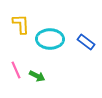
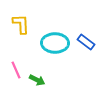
cyan ellipse: moved 5 px right, 4 px down
green arrow: moved 4 px down
